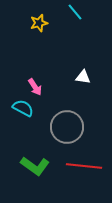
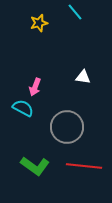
pink arrow: rotated 54 degrees clockwise
